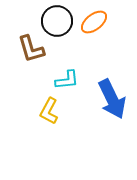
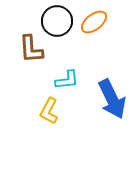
brown L-shape: rotated 12 degrees clockwise
